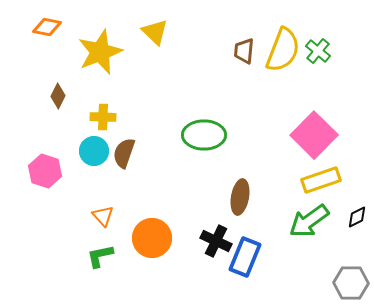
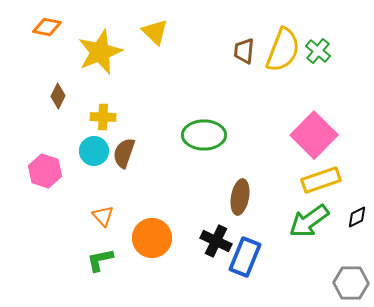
green L-shape: moved 4 px down
